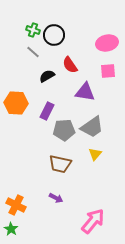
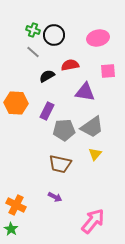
pink ellipse: moved 9 px left, 5 px up
red semicircle: rotated 114 degrees clockwise
purple arrow: moved 1 px left, 1 px up
